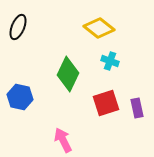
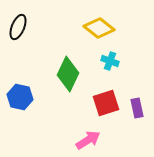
pink arrow: moved 25 px right; rotated 85 degrees clockwise
